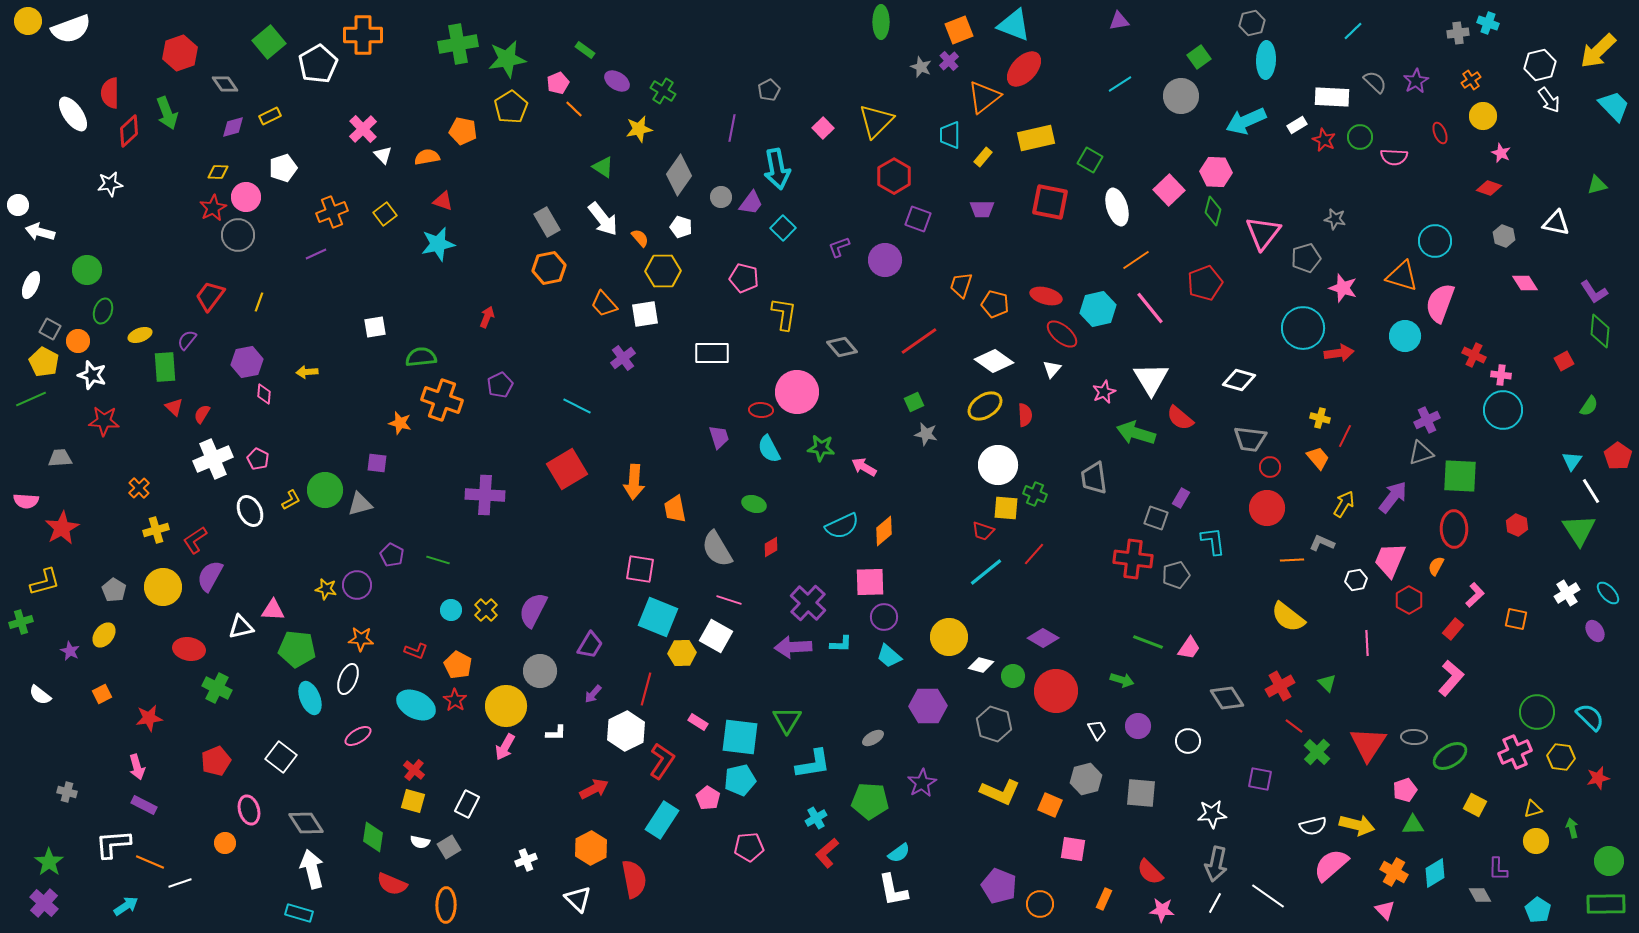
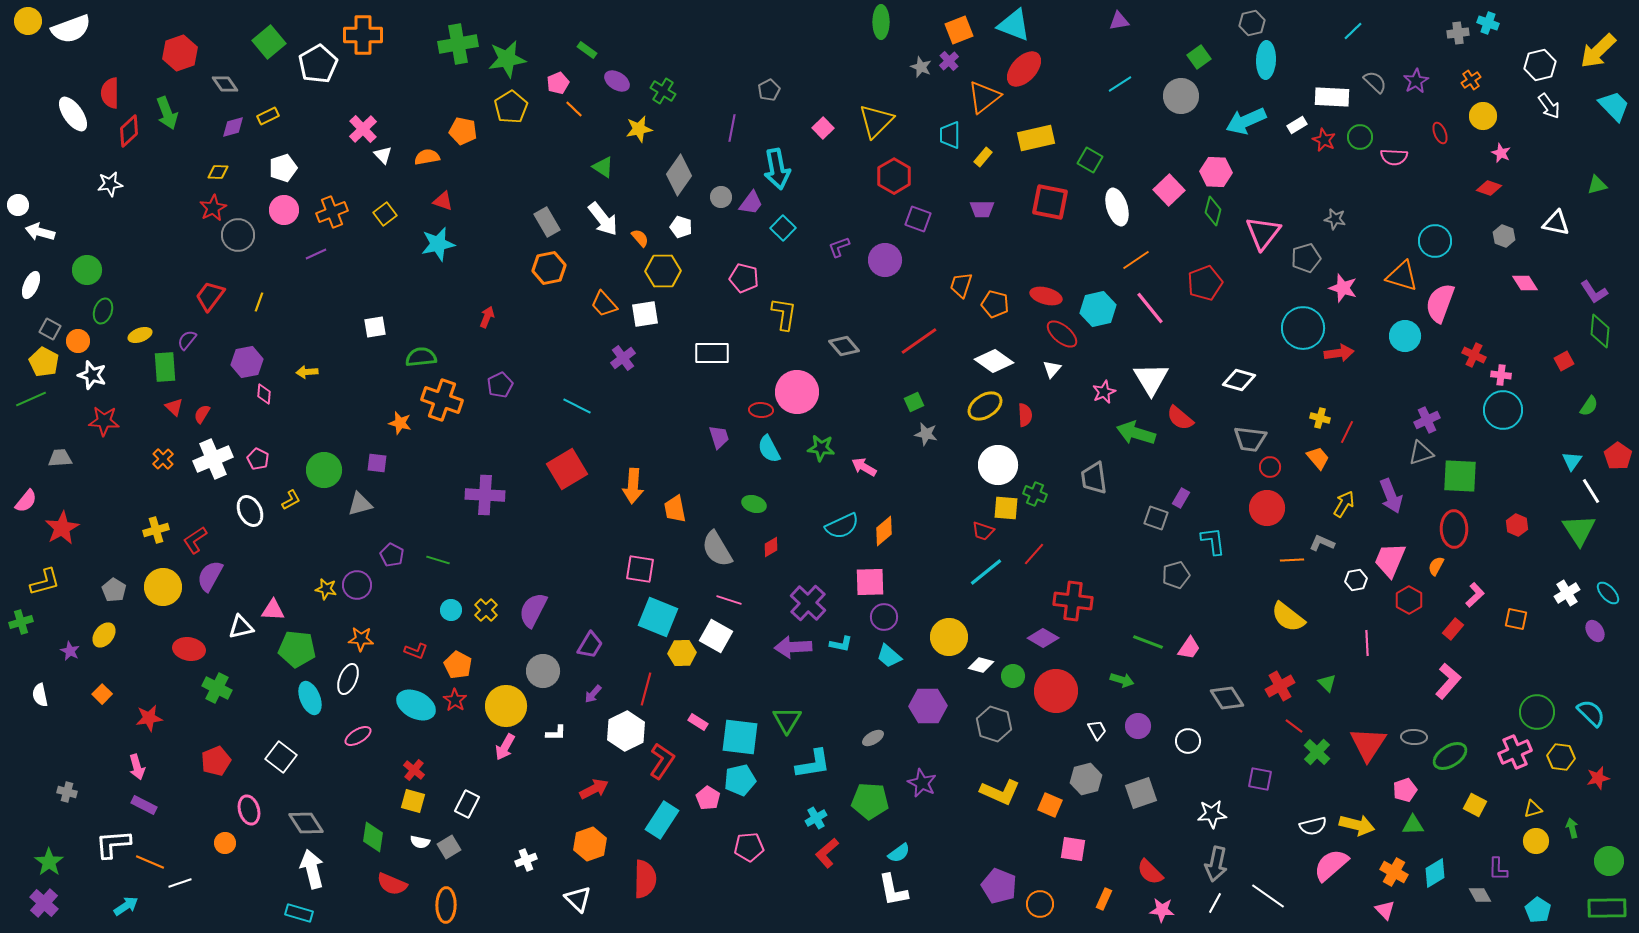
green rectangle at (585, 50): moved 2 px right
white arrow at (1549, 100): moved 6 px down
yellow rectangle at (270, 116): moved 2 px left
pink circle at (246, 197): moved 38 px right, 13 px down
gray diamond at (842, 347): moved 2 px right, 1 px up
red line at (1345, 436): moved 2 px right, 4 px up
orange arrow at (634, 482): moved 1 px left, 4 px down
orange cross at (139, 488): moved 24 px right, 29 px up
green circle at (325, 490): moved 1 px left, 20 px up
purple arrow at (1393, 497): moved 2 px left, 1 px up; rotated 120 degrees clockwise
pink semicircle at (26, 501): rotated 55 degrees counterclockwise
red cross at (1133, 559): moved 60 px left, 42 px down
cyan L-shape at (841, 644): rotated 10 degrees clockwise
gray circle at (540, 671): moved 3 px right
pink L-shape at (1451, 678): moved 3 px left, 3 px down
orange square at (102, 694): rotated 18 degrees counterclockwise
white semicircle at (40, 695): rotated 40 degrees clockwise
cyan semicircle at (1590, 717): moved 1 px right, 4 px up
purple star at (922, 783): rotated 16 degrees counterclockwise
gray square at (1141, 793): rotated 24 degrees counterclockwise
orange hexagon at (591, 848): moved 1 px left, 4 px up; rotated 8 degrees clockwise
red semicircle at (634, 879): moved 11 px right; rotated 12 degrees clockwise
green rectangle at (1606, 904): moved 1 px right, 4 px down
